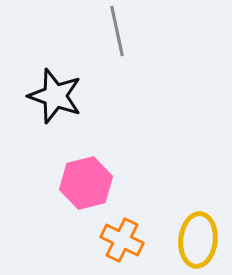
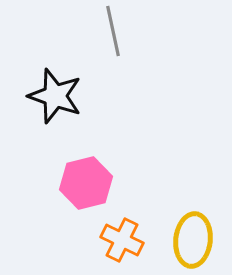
gray line: moved 4 px left
yellow ellipse: moved 5 px left
